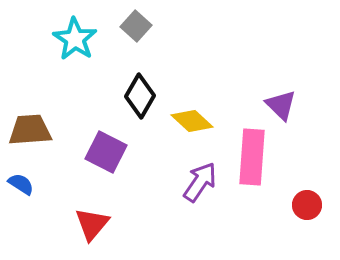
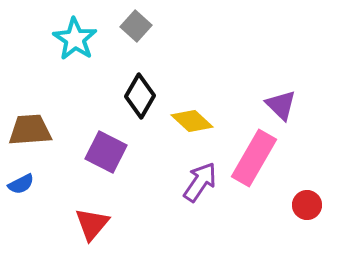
pink rectangle: moved 2 px right, 1 px down; rotated 26 degrees clockwise
blue semicircle: rotated 120 degrees clockwise
